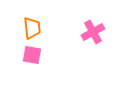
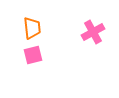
pink square: moved 1 px right; rotated 24 degrees counterclockwise
